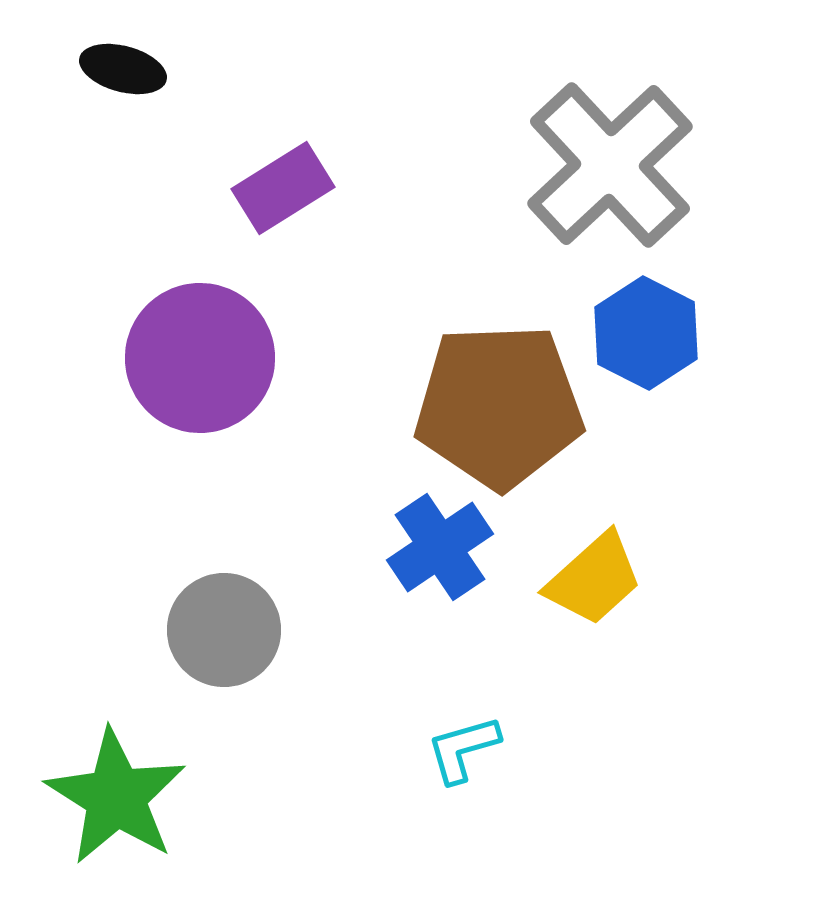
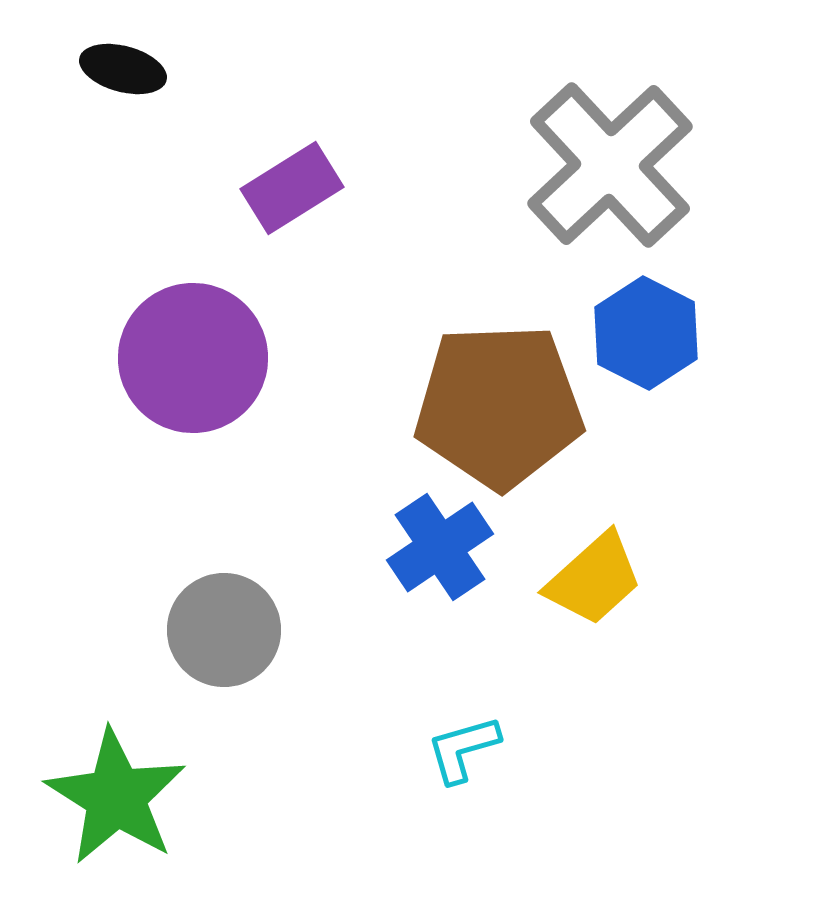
purple rectangle: moved 9 px right
purple circle: moved 7 px left
